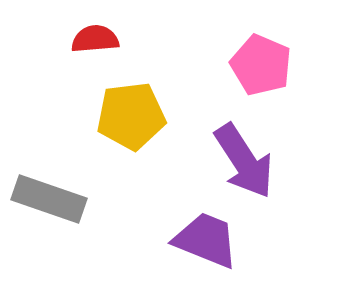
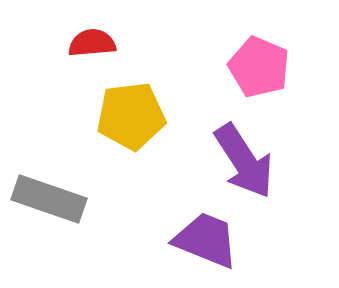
red semicircle: moved 3 px left, 4 px down
pink pentagon: moved 2 px left, 2 px down
